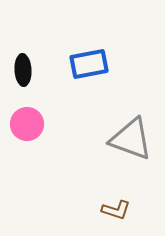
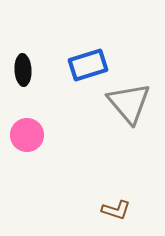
blue rectangle: moved 1 px left, 1 px down; rotated 6 degrees counterclockwise
pink circle: moved 11 px down
gray triangle: moved 2 px left, 36 px up; rotated 30 degrees clockwise
